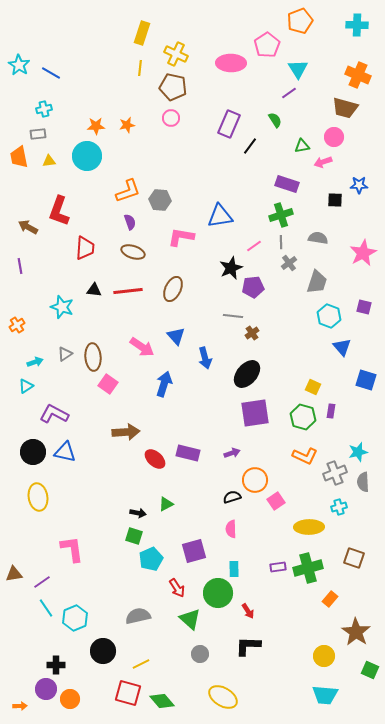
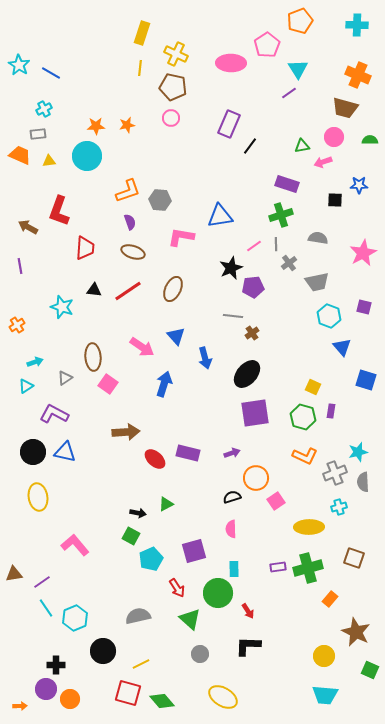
cyan cross at (44, 109): rotated 14 degrees counterclockwise
green semicircle at (275, 120): moved 95 px right, 20 px down; rotated 56 degrees counterclockwise
orange trapezoid at (19, 157): moved 1 px right, 2 px up; rotated 125 degrees clockwise
gray line at (281, 242): moved 5 px left, 2 px down
gray trapezoid at (317, 282): rotated 60 degrees clockwise
red line at (128, 291): rotated 28 degrees counterclockwise
gray triangle at (65, 354): moved 24 px down
orange circle at (255, 480): moved 1 px right, 2 px up
green square at (134, 536): moved 3 px left; rotated 12 degrees clockwise
pink L-shape at (72, 549): moved 3 px right, 4 px up; rotated 32 degrees counterclockwise
brown star at (356, 632): rotated 8 degrees counterclockwise
